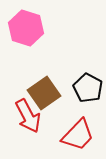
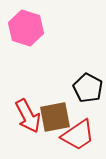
brown square: moved 11 px right, 24 px down; rotated 24 degrees clockwise
red trapezoid: rotated 12 degrees clockwise
